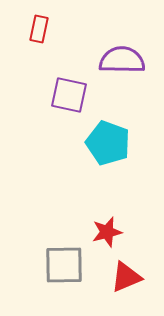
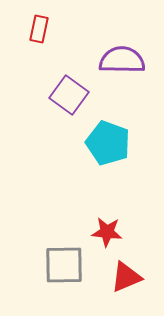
purple square: rotated 24 degrees clockwise
red star: rotated 20 degrees clockwise
